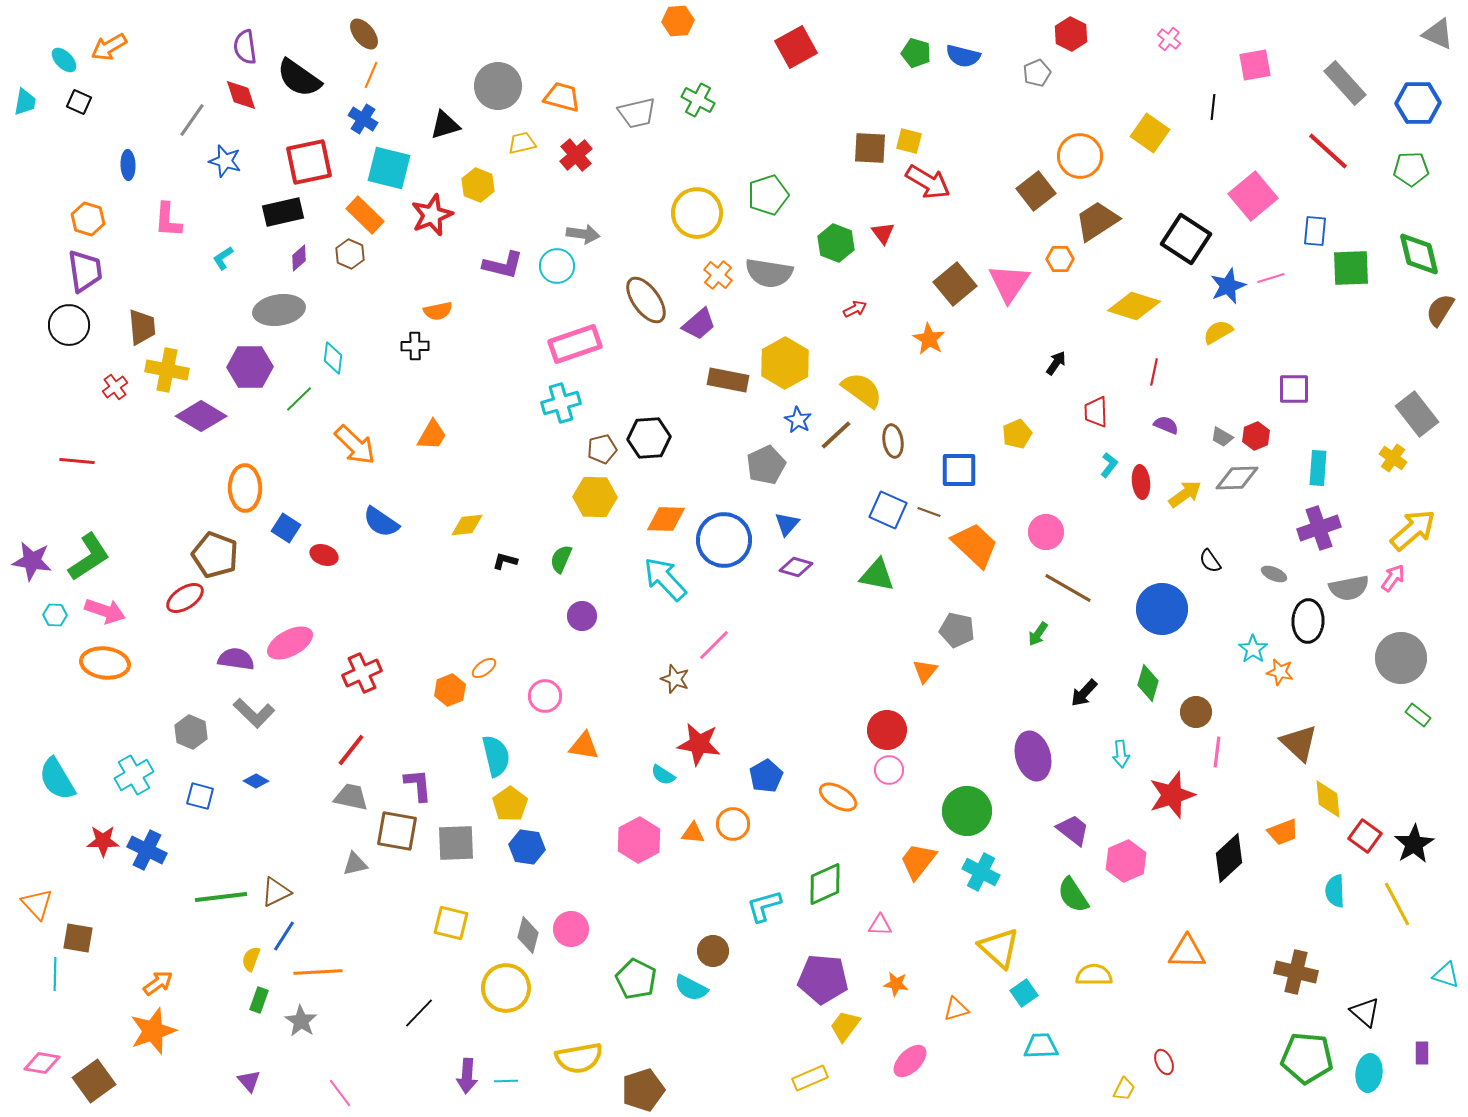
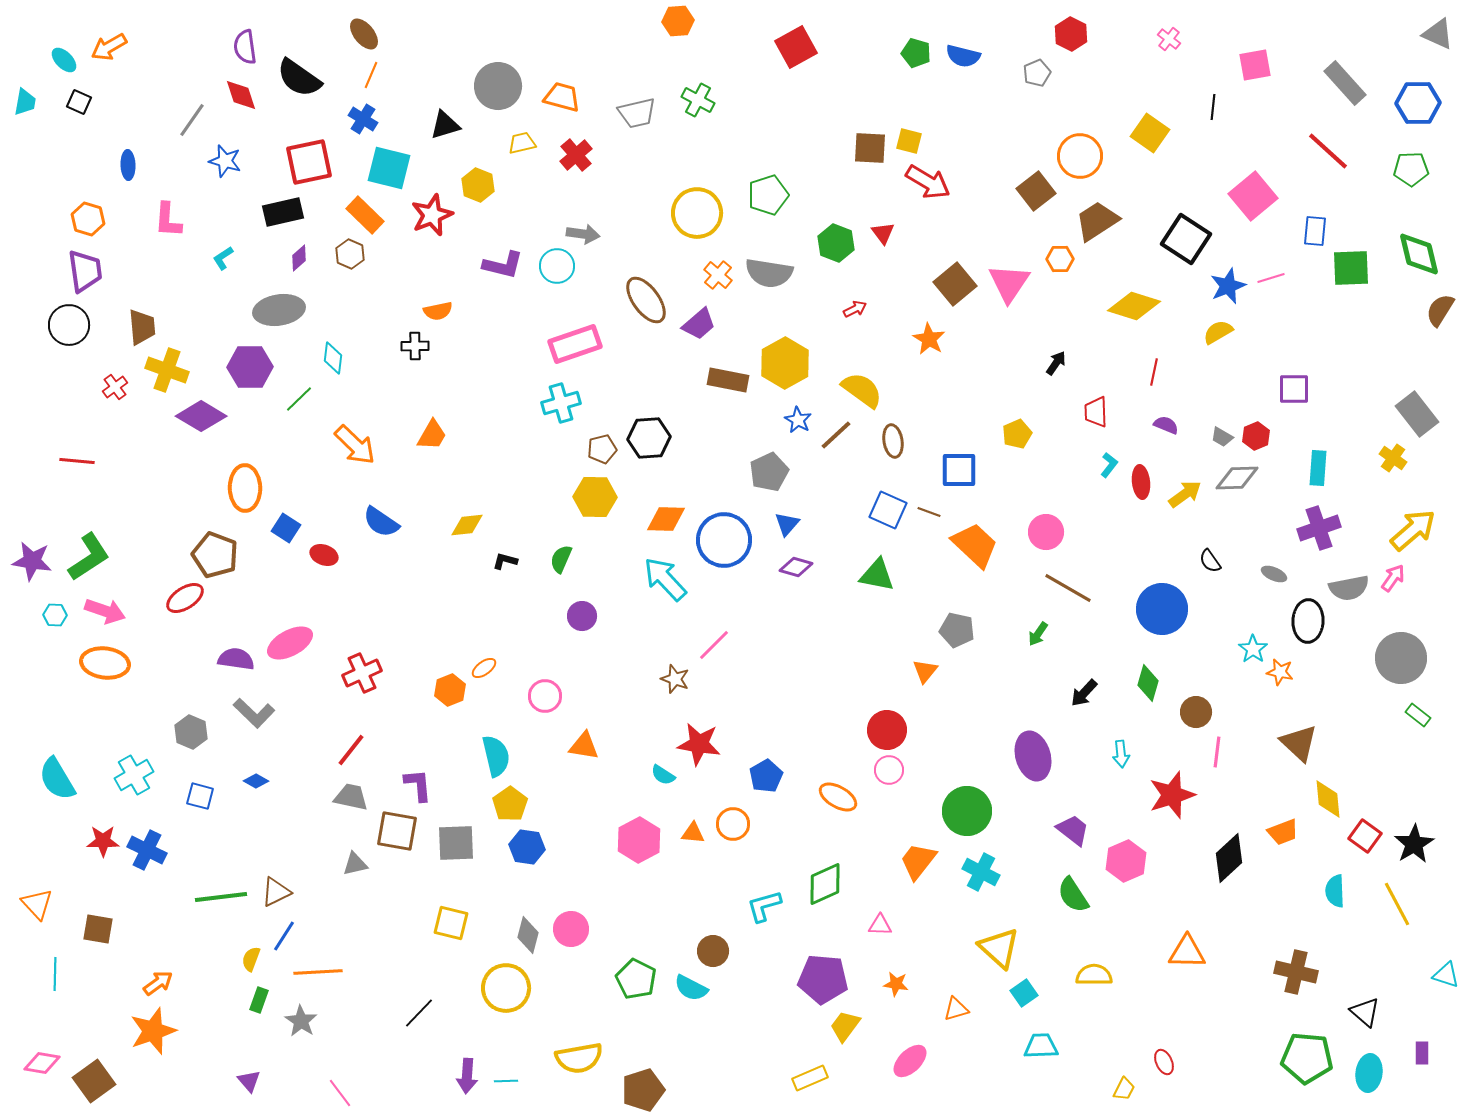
yellow cross at (167, 370): rotated 9 degrees clockwise
gray pentagon at (766, 465): moved 3 px right, 7 px down
brown square at (78, 938): moved 20 px right, 9 px up
